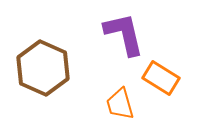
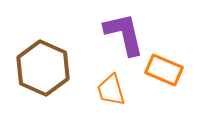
orange rectangle: moved 3 px right, 8 px up; rotated 9 degrees counterclockwise
orange trapezoid: moved 9 px left, 14 px up
